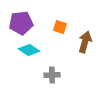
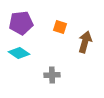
cyan diamond: moved 10 px left, 3 px down
